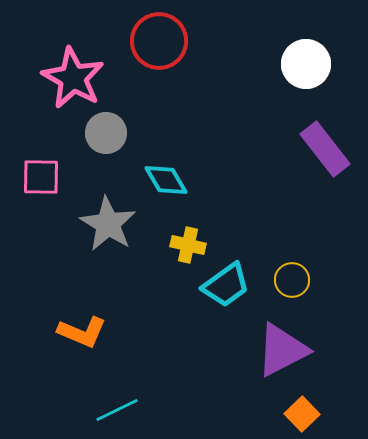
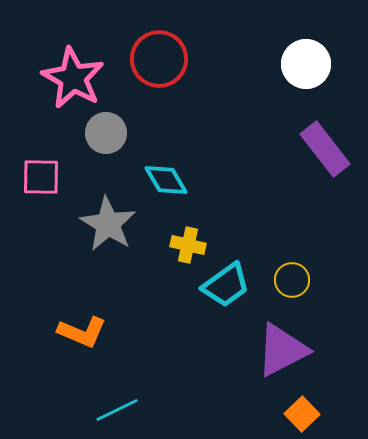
red circle: moved 18 px down
